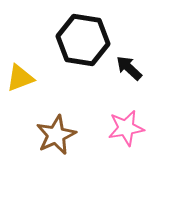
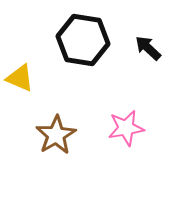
black arrow: moved 19 px right, 20 px up
yellow triangle: rotated 44 degrees clockwise
brown star: rotated 6 degrees counterclockwise
